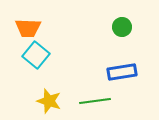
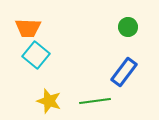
green circle: moved 6 px right
blue rectangle: moved 2 px right; rotated 44 degrees counterclockwise
